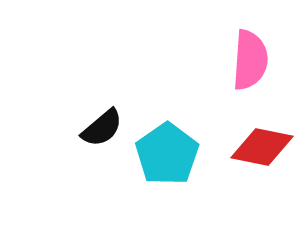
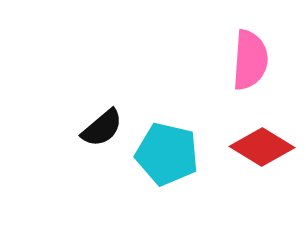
red diamond: rotated 20 degrees clockwise
cyan pentagon: rotated 24 degrees counterclockwise
